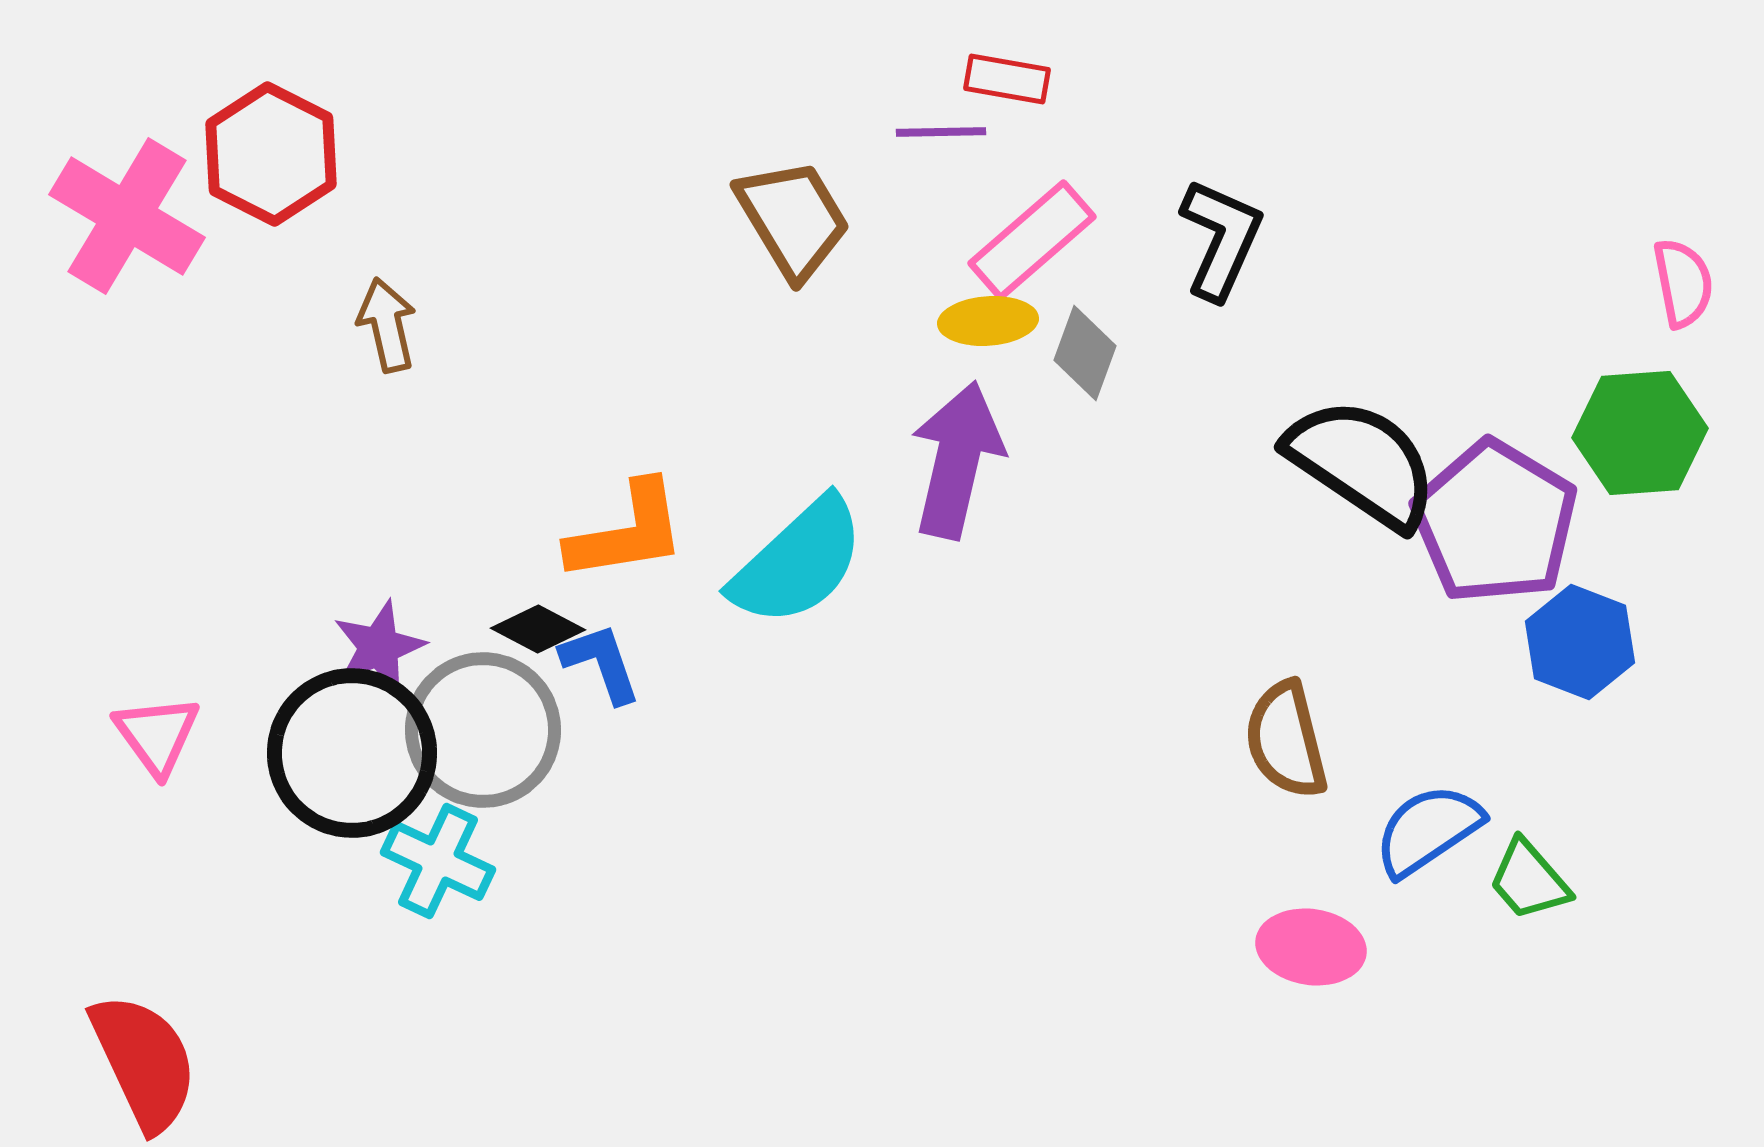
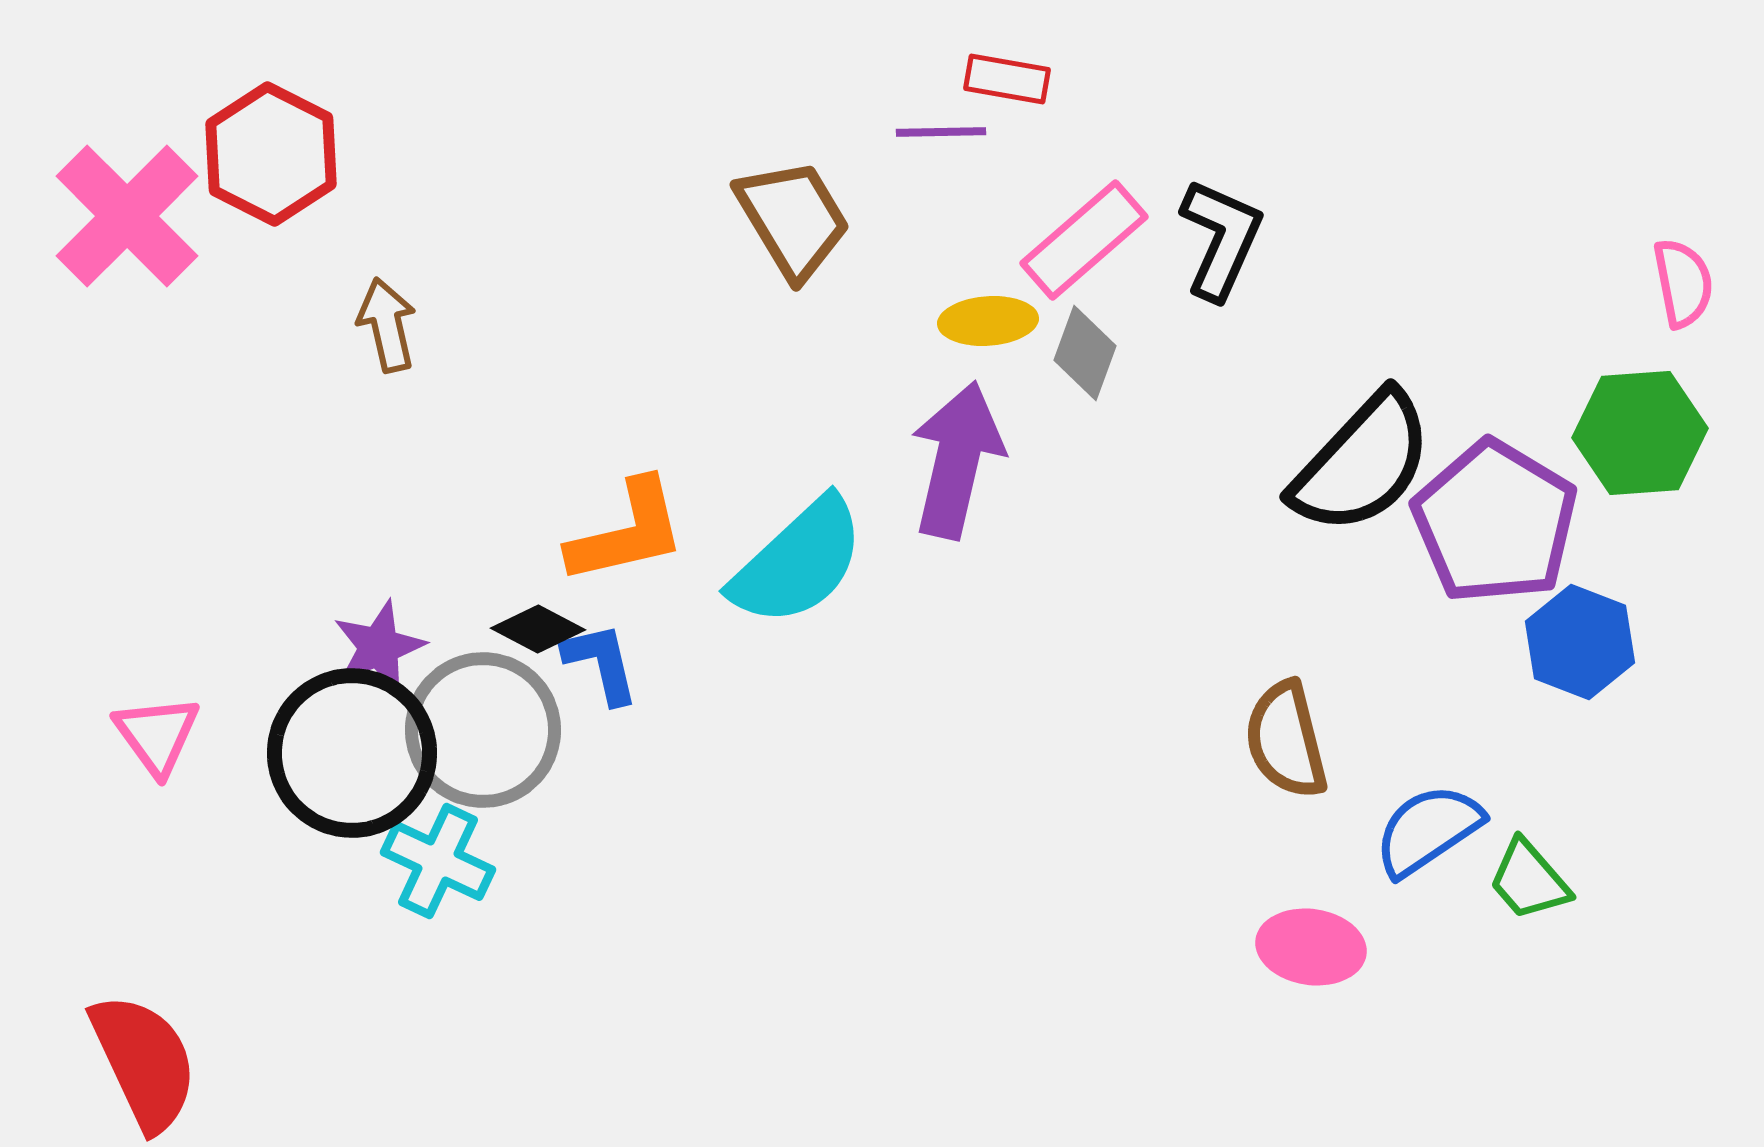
pink cross: rotated 14 degrees clockwise
pink rectangle: moved 52 px right
black semicircle: rotated 99 degrees clockwise
orange L-shape: rotated 4 degrees counterclockwise
blue L-shape: rotated 6 degrees clockwise
